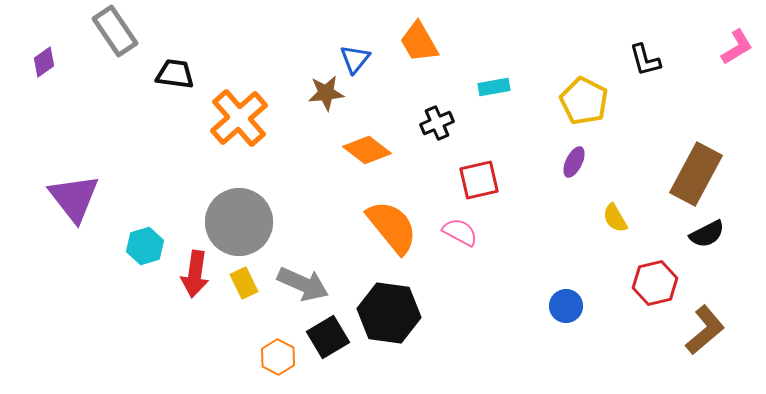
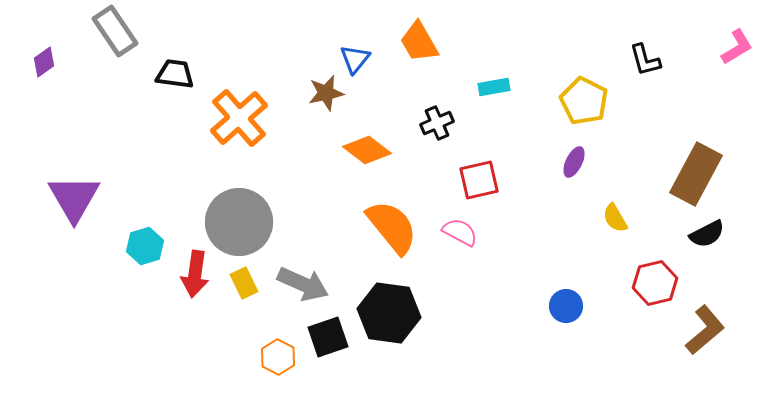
brown star: rotated 6 degrees counterclockwise
purple triangle: rotated 8 degrees clockwise
black square: rotated 12 degrees clockwise
